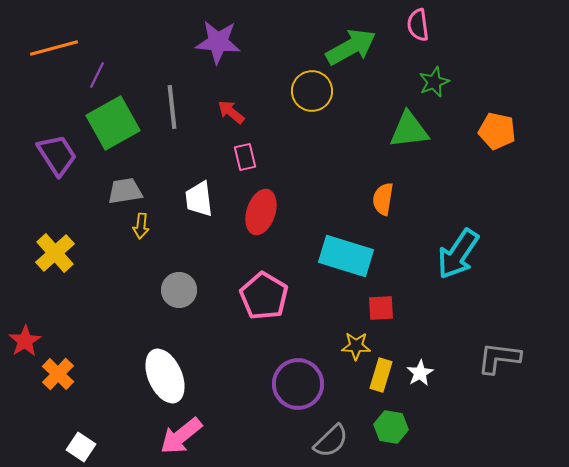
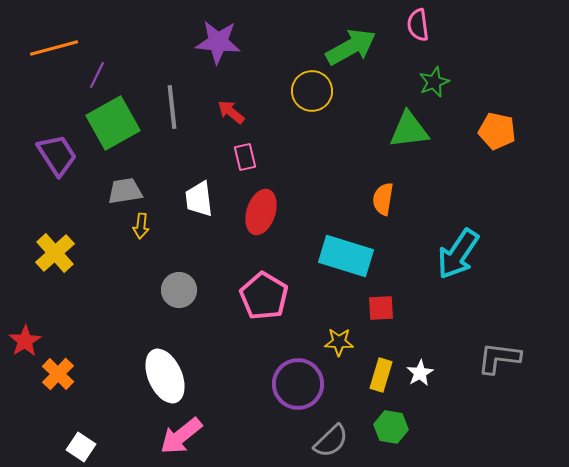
yellow star: moved 17 px left, 4 px up
